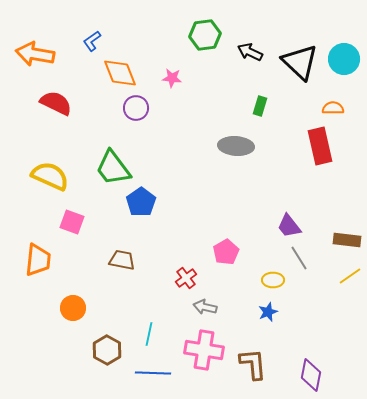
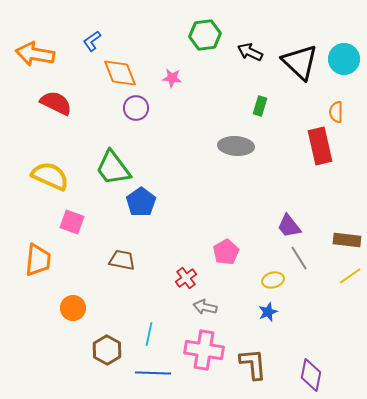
orange semicircle: moved 3 px right, 4 px down; rotated 90 degrees counterclockwise
yellow ellipse: rotated 15 degrees counterclockwise
